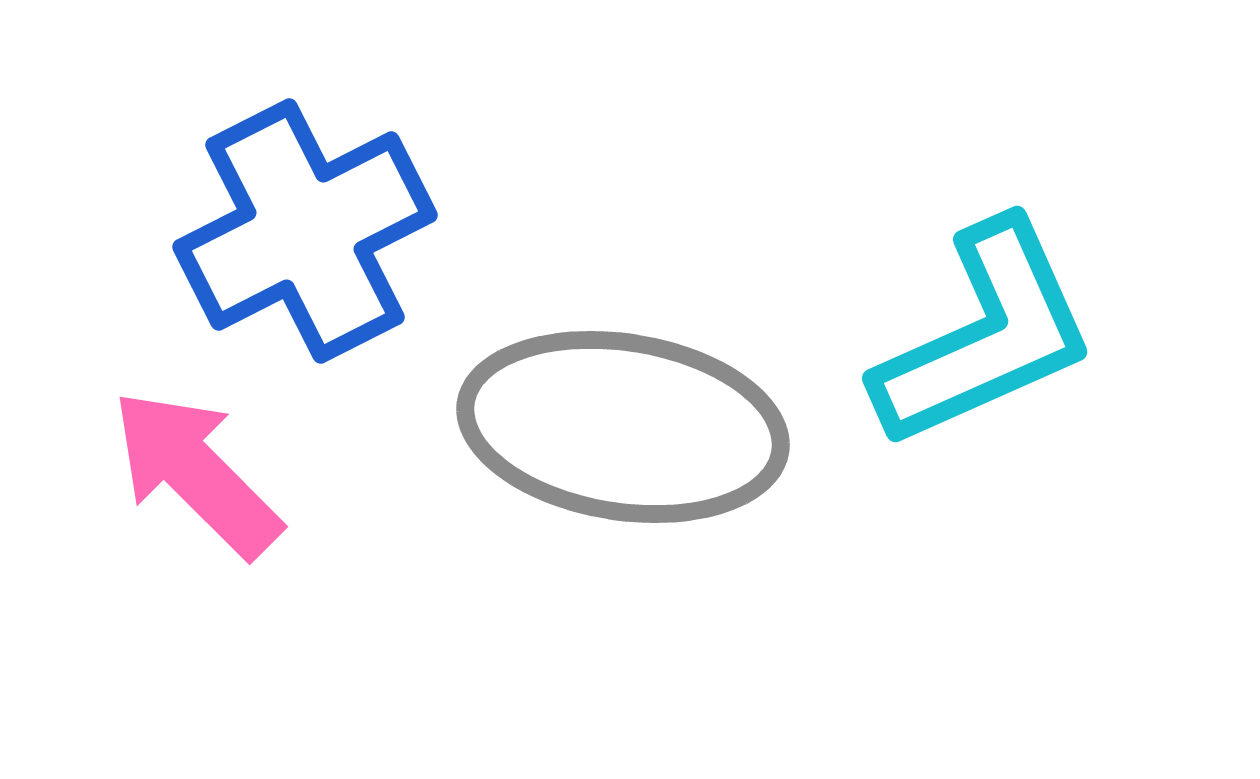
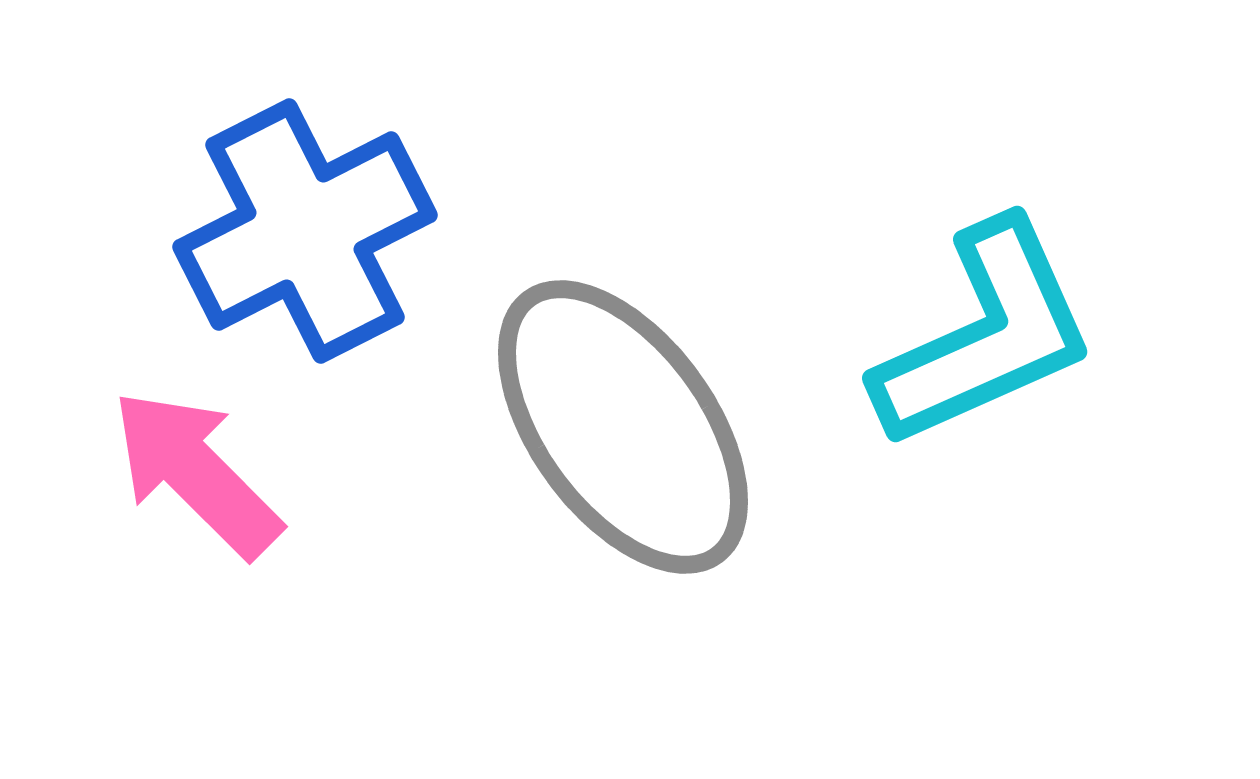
gray ellipse: rotated 45 degrees clockwise
